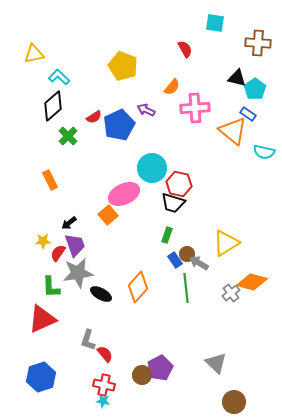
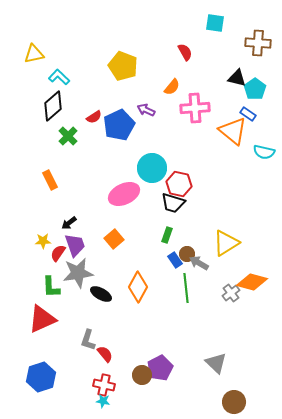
red semicircle at (185, 49): moved 3 px down
orange square at (108, 215): moved 6 px right, 24 px down
orange diamond at (138, 287): rotated 12 degrees counterclockwise
